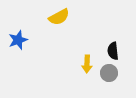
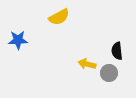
blue star: rotated 18 degrees clockwise
black semicircle: moved 4 px right
yellow arrow: rotated 102 degrees clockwise
